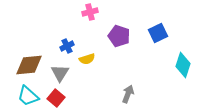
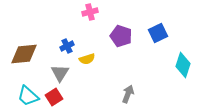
purple pentagon: moved 2 px right
brown diamond: moved 5 px left, 11 px up
red square: moved 2 px left, 1 px up; rotated 18 degrees clockwise
